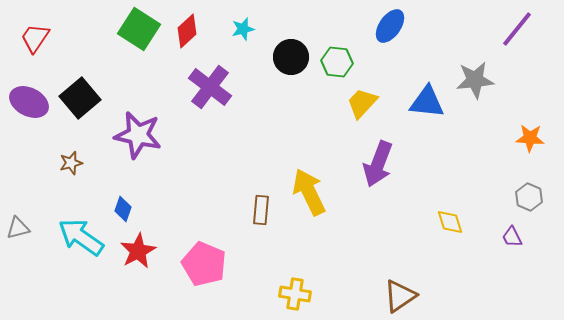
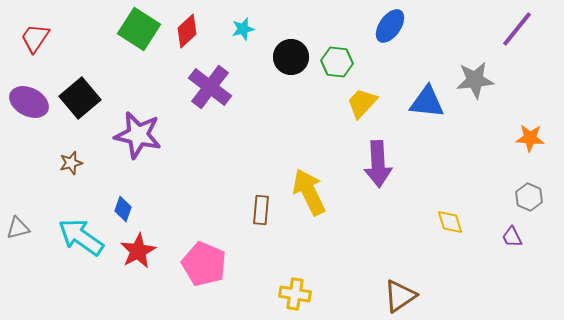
purple arrow: rotated 24 degrees counterclockwise
